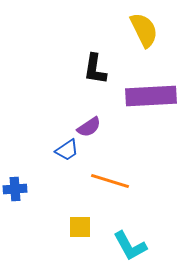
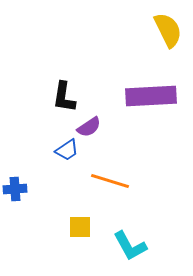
yellow semicircle: moved 24 px right
black L-shape: moved 31 px left, 28 px down
